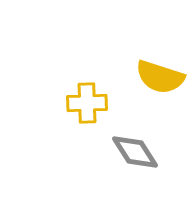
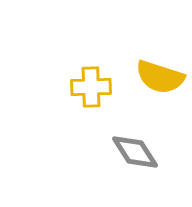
yellow cross: moved 4 px right, 16 px up
